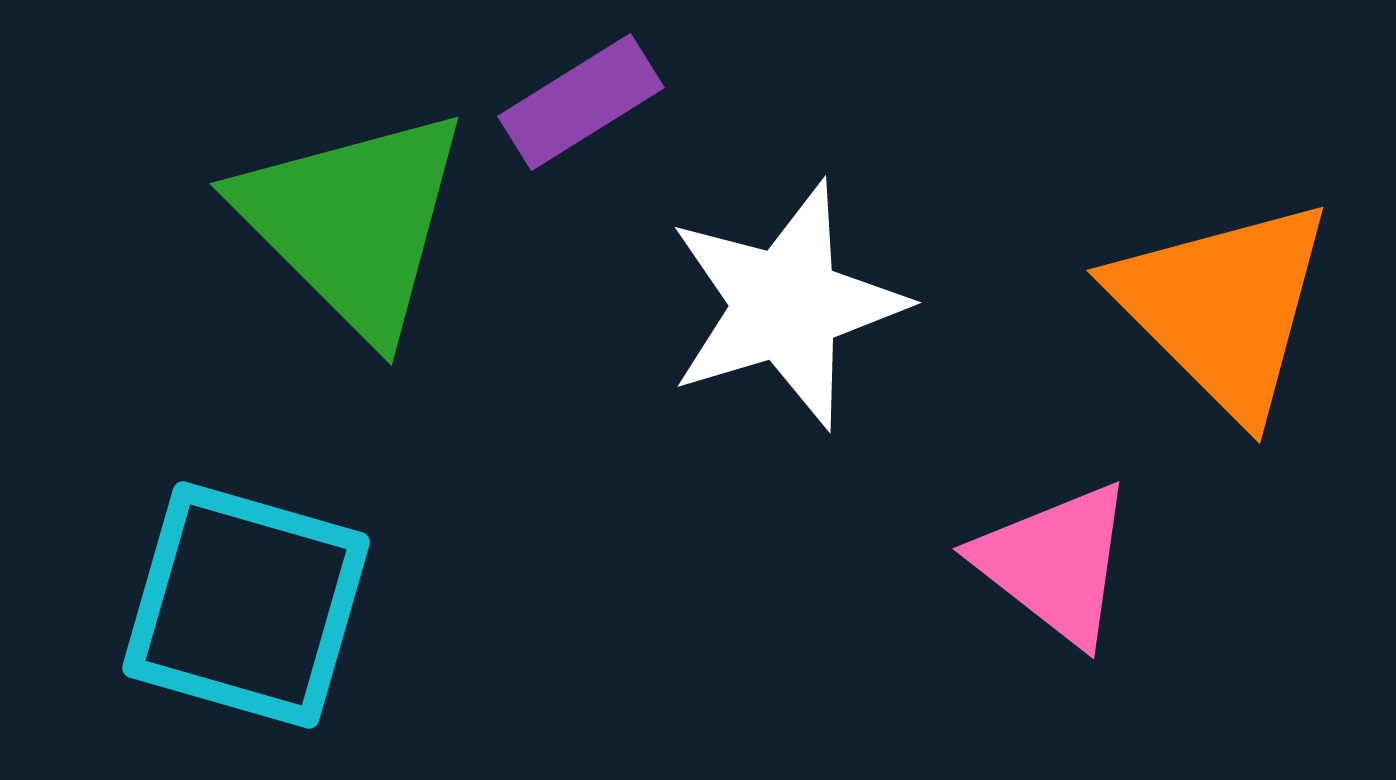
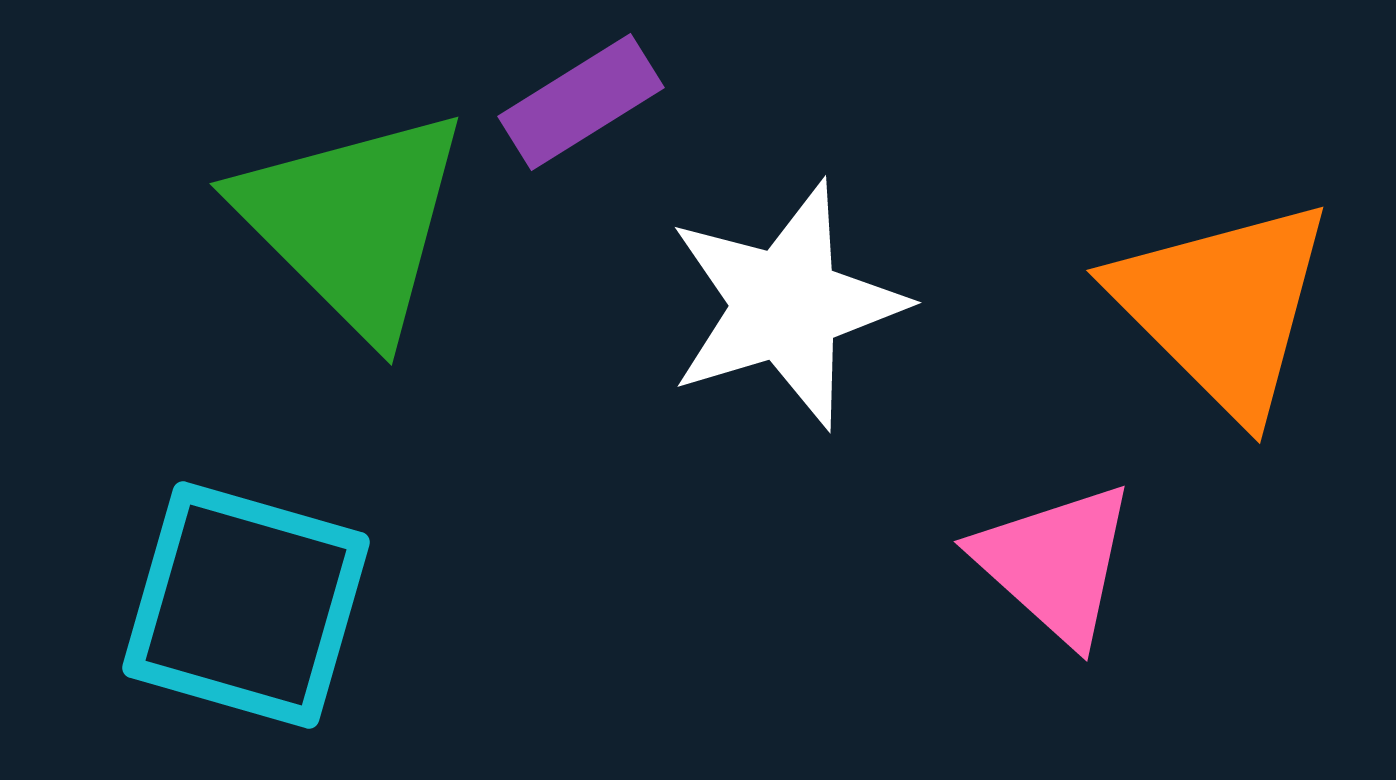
pink triangle: rotated 4 degrees clockwise
